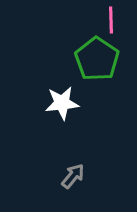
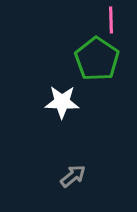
white star: moved 1 px up; rotated 8 degrees clockwise
gray arrow: rotated 12 degrees clockwise
